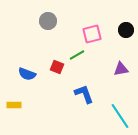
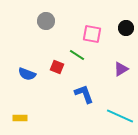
gray circle: moved 2 px left
black circle: moved 2 px up
pink square: rotated 24 degrees clockwise
green line: rotated 63 degrees clockwise
purple triangle: rotated 21 degrees counterclockwise
yellow rectangle: moved 6 px right, 13 px down
cyan line: rotated 32 degrees counterclockwise
